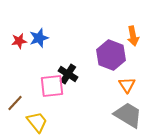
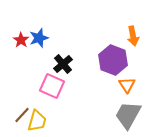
red star: moved 2 px right, 1 px up; rotated 28 degrees counterclockwise
purple hexagon: moved 2 px right, 5 px down
black cross: moved 5 px left, 10 px up; rotated 18 degrees clockwise
pink square: rotated 30 degrees clockwise
brown line: moved 7 px right, 12 px down
gray trapezoid: rotated 92 degrees counterclockwise
yellow trapezoid: moved 1 px up; rotated 55 degrees clockwise
